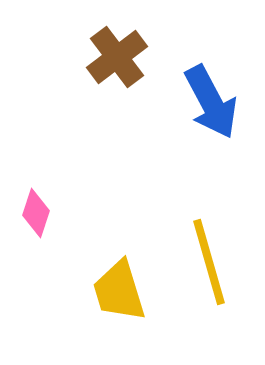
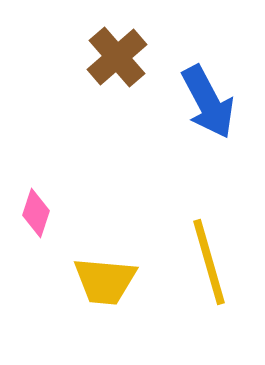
brown cross: rotated 4 degrees counterclockwise
blue arrow: moved 3 px left
yellow trapezoid: moved 14 px left, 10 px up; rotated 68 degrees counterclockwise
